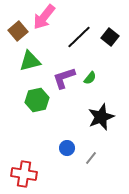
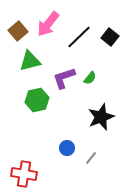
pink arrow: moved 4 px right, 7 px down
